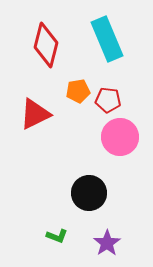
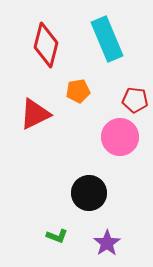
red pentagon: moved 27 px right
